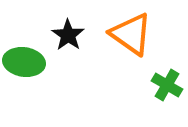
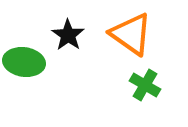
green cross: moved 22 px left
